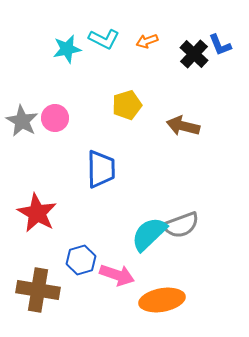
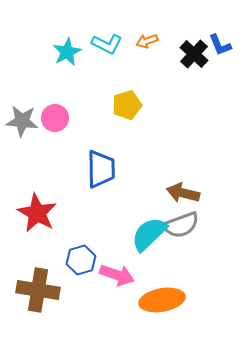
cyan L-shape: moved 3 px right, 5 px down
cyan star: moved 3 px down; rotated 16 degrees counterclockwise
gray star: rotated 24 degrees counterclockwise
brown arrow: moved 67 px down
